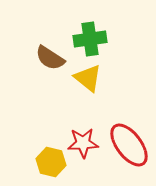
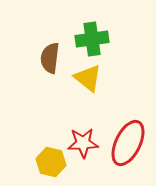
green cross: moved 2 px right
brown semicircle: rotated 64 degrees clockwise
red ellipse: moved 1 px left, 2 px up; rotated 63 degrees clockwise
